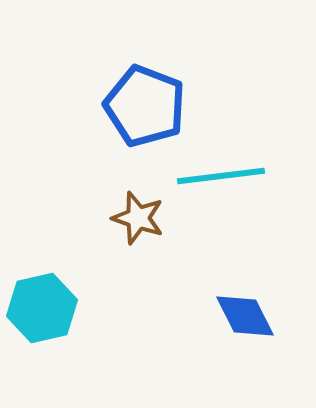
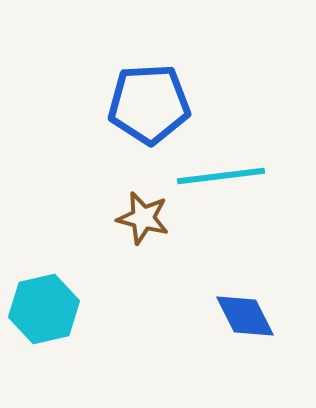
blue pentagon: moved 4 px right, 2 px up; rotated 24 degrees counterclockwise
brown star: moved 5 px right; rotated 4 degrees counterclockwise
cyan hexagon: moved 2 px right, 1 px down
